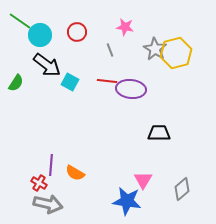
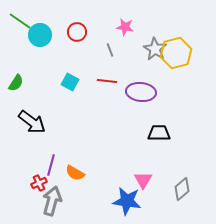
black arrow: moved 15 px left, 57 px down
purple ellipse: moved 10 px right, 3 px down
purple line: rotated 10 degrees clockwise
red cross: rotated 35 degrees clockwise
gray arrow: moved 4 px right, 3 px up; rotated 88 degrees counterclockwise
